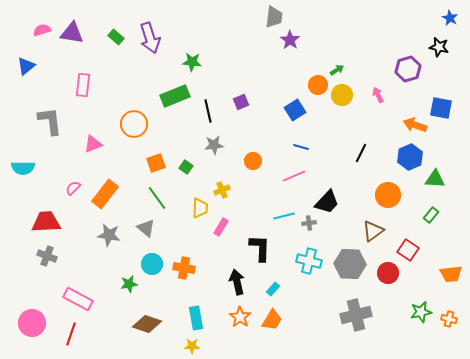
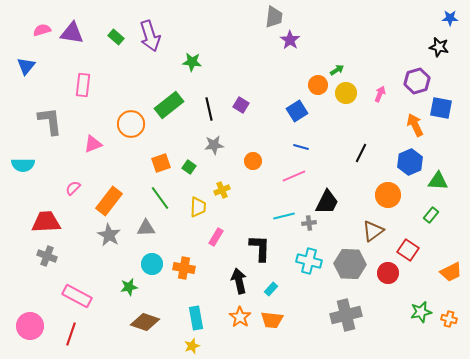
blue star at (450, 18): rotated 28 degrees counterclockwise
purple arrow at (150, 38): moved 2 px up
blue triangle at (26, 66): rotated 12 degrees counterclockwise
purple hexagon at (408, 69): moved 9 px right, 12 px down
yellow circle at (342, 95): moved 4 px right, 2 px up
pink arrow at (378, 95): moved 2 px right, 1 px up; rotated 49 degrees clockwise
green rectangle at (175, 96): moved 6 px left, 9 px down; rotated 16 degrees counterclockwise
purple square at (241, 102): moved 3 px down; rotated 35 degrees counterclockwise
blue square at (295, 110): moved 2 px right, 1 px down
black line at (208, 111): moved 1 px right, 2 px up
orange circle at (134, 124): moved 3 px left
orange arrow at (415, 125): rotated 45 degrees clockwise
blue hexagon at (410, 157): moved 5 px down
orange square at (156, 163): moved 5 px right
green square at (186, 167): moved 3 px right
cyan semicircle at (23, 168): moved 3 px up
green triangle at (435, 179): moved 3 px right, 2 px down
orange rectangle at (105, 194): moved 4 px right, 7 px down
green line at (157, 198): moved 3 px right
black trapezoid at (327, 202): rotated 16 degrees counterclockwise
yellow trapezoid at (200, 208): moved 2 px left, 1 px up
pink rectangle at (221, 227): moved 5 px left, 10 px down
gray triangle at (146, 228): rotated 42 degrees counterclockwise
gray star at (109, 235): rotated 20 degrees clockwise
orange trapezoid at (451, 274): moved 2 px up; rotated 20 degrees counterclockwise
black arrow at (237, 282): moved 2 px right, 1 px up
green star at (129, 284): moved 3 px down
cyan rectangle at (273, 289): moved 2 px left
pink rectangle at (78, 299): moved 1 px left, 3 px up
gray cross at (356, 315): moved 10 px left
orange trapezoid at (272, 320): rotated 65 degrees clockwise
pink circle at (32, 323): moved 2 px left, 3 px down
brown diamond at (147, 324): moved 2 px left, 2 px up
yellow star at (192, 346): rotated 21 degrees counterclockwise
